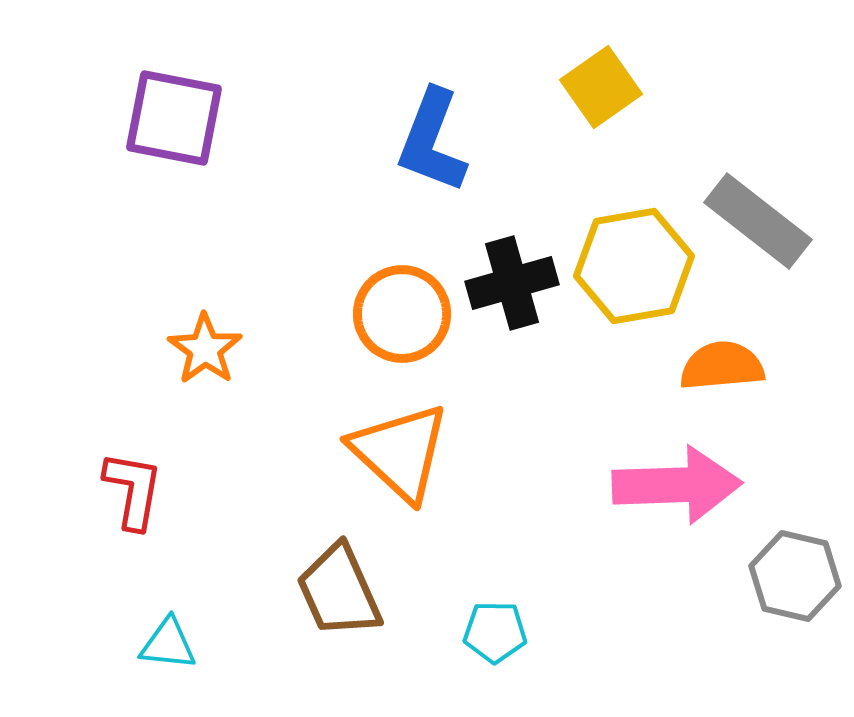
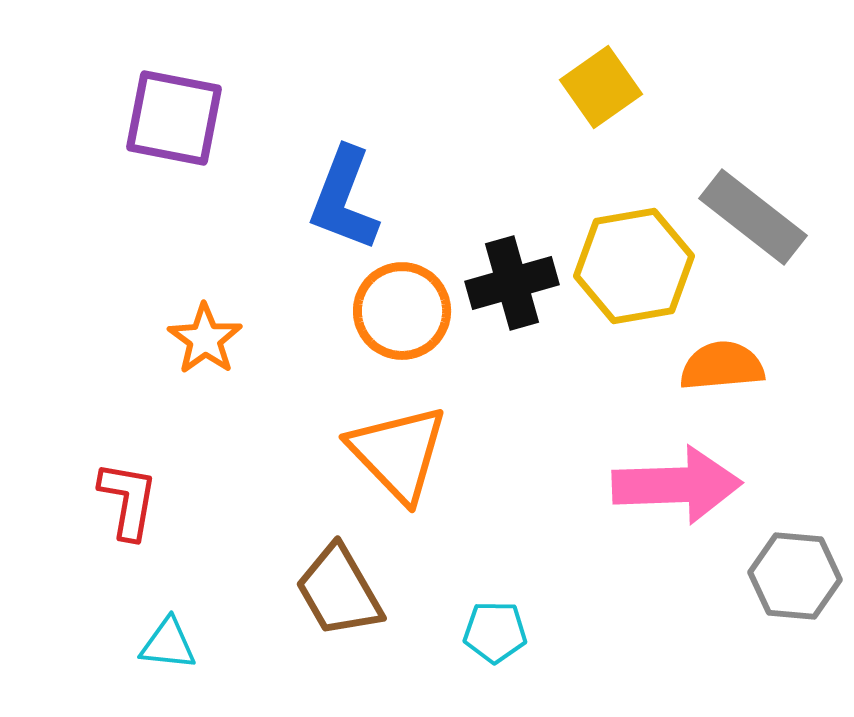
blue L-shape: moved 88 px left, 58 px down
gray rectangle: moved 5 px left, 4 px up
orange circle: moved 3 px up
orange star: moved 10 px up
orange triangle: moved 2 px left, 1 px down; rotated 3 degrees clockwise
red L-shape: moved 5 px left, 10 px down
gray hexagon: rotated 8 degrees counterclockwise
brown trapezoid: rotated 6 degrees counterclockwise
